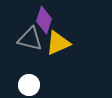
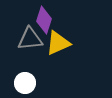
gray triangle: rotated 20 degrees counterclockwise
white circle: moved 4 px left, 2 px up
